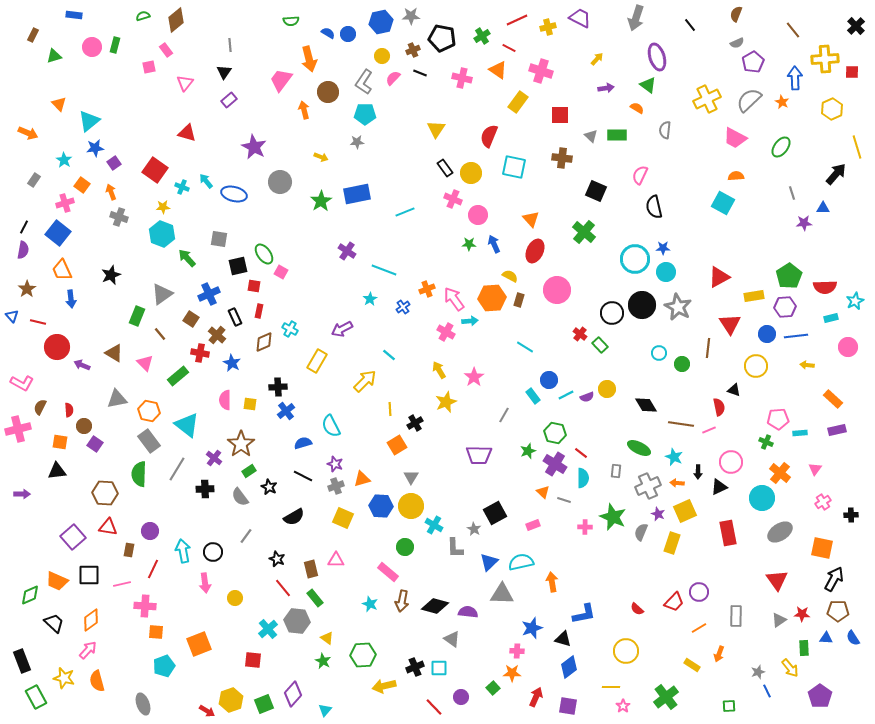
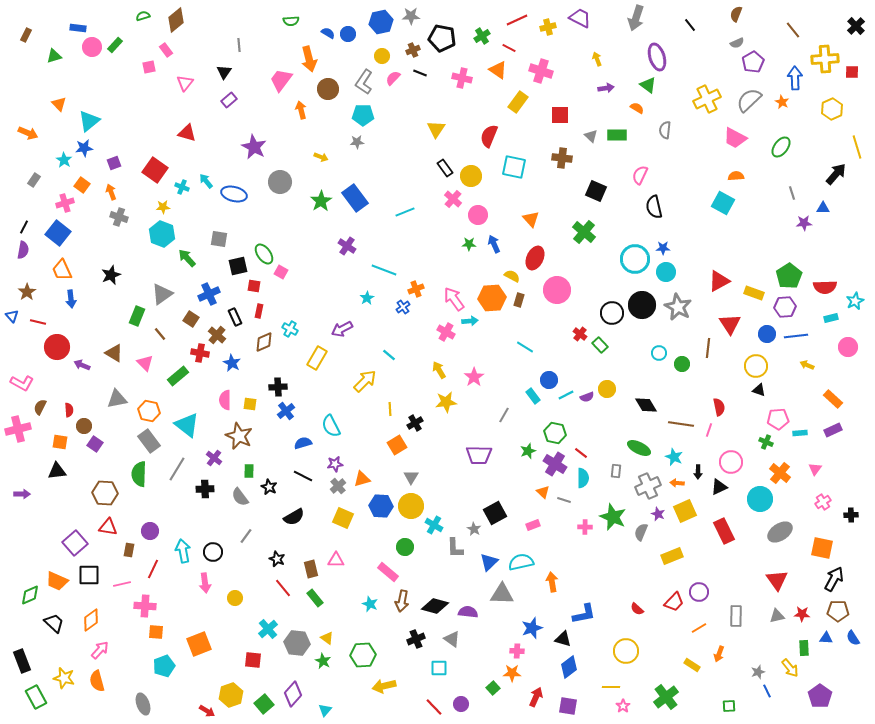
blue rectangle at (74, 15): moved 4 px right, 13 px down
brown rectangle at (33, 35): moved 7 px left
green rectangle at (115, 45): rotated 28 degrees clockwise
gray line at (230, 45): moved 9 px right
yellow arrow at (597, 59): rotated 64 degrees counterclockwise
brown circle at (328, 92): moved 3 px up
orange arrow at (304, 110): moved 3 px left
cyan pentagon at (365, 114): moved 2 px left, 1 px down
blue star at (95, 148): moved 11 px left
purple square at (114, 163): rotated 16 degrees clockwise
yellow circle at (471, 173): moved 3 px down
blue rectangle at (357, 194): moved 2 px left, 4 px down; rotated 64 degrees clockwise
pink cross at (453, 199): rotated 18 degrees clockwise
purple cross at (347, 251): moved 5 px up
red ellipse at (535, 251): moved 7 px down
yellow semicircle at (510, 276): moved 2 px right
red triangle at (719, 277): moved 4 px down
brown star at (27, 289): moved 3 px down
orange cross at (427, 289): moved 11 px left
yellow rectangle at (754, 296): moved 3 px up; rotated 30 degrees clockwise
cyan star at (370, 299): moved 3 px left, 1 px up
yellow rectangle at (317, 361): moved 3 px up
yellow arrow at (807, 365): rotated 16 degrees clockwise
black triangle at (734, 390): moved 25 px right
yellow star at (446, 402): rotated 15 degrees clockwise
pink line at (709, 430): rotated 48 degrees counterclockwise
purple rectangle at (837, 430): moved 4 px left; rotated 12 degrees counterclockwise
brown star at (241, 444): moved 2 px left, 8 px up; rotated 12 degrees counterclockwise
purple star at (335, 464): rotated 28 degrees counterclockwise
green rectangle at (249, 471): rotated 56 degrees counterclockwise
gray cross at (336, 486): moved 2 px right; rotated 21 degrees counterclockwise
cyan circle at (762, 498): moved 2 px left, 1 px down
red rectangle at (728, 533): moved 4 px left, 2 px up; rotated 15 degrees counterclockwise
purple square at (73, 537): moved 2 px right, 6 px down
yellow rectangle at (672, 543): moved 13 px down; rotated 50 degrees clockwise
gray triangle at (779, 620): moved 2 px left, 4 px up; rotated 21 degrees clockwise
gray hexagon at (297, 621): moved 22 px down
pink arrow at (88, 650): moved 12 px right
black cross at (415, 667): moved 1 px right, 28 px up
purple circle at (461, 697): moved 7 px down
yellow hexagon at (231, 700): moved 5 px up
green square at (264, 704): rotated 18 degrees counterclockwise
